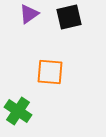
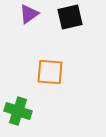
black square: moved 1 px right
green cross: rotated 16 degrees counterclockwise
